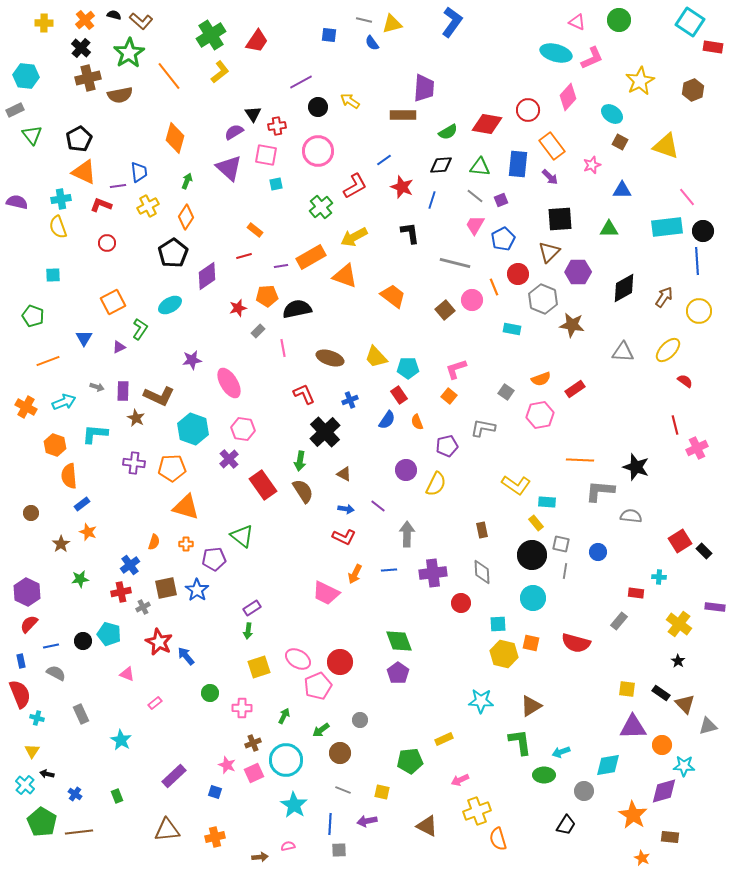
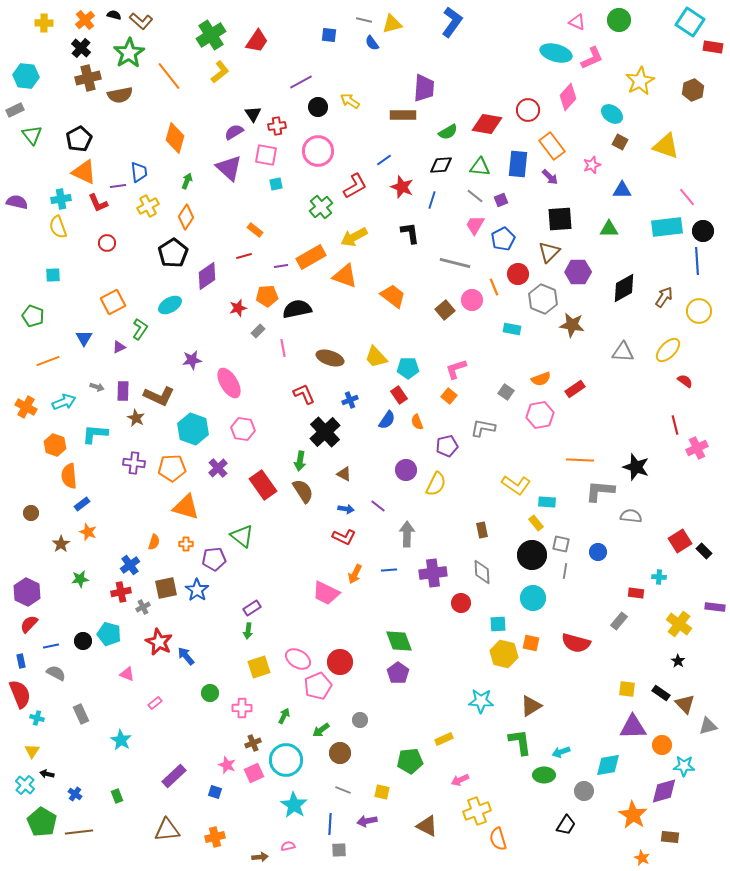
red L-shape at (101, 205): moved 3 px left, 2 px up; rotated 135 degrees counterclockwise
purple cross at (229, 459): moved 11 px left, 9 px down
